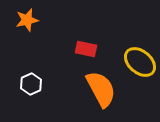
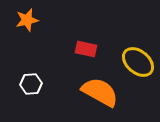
yellow ellipse: moved 2 px left
white hexagon: rotated 20 degrees clockwise
orange semicircle: moved 1 px left, 3 px down; rotated 33 degrees counterclockwise
